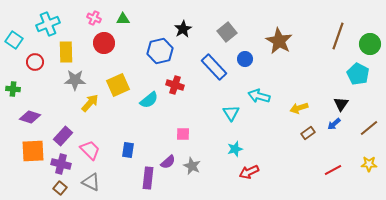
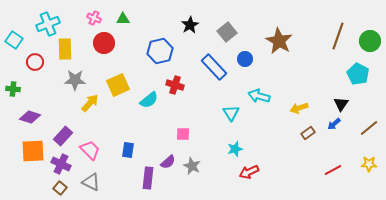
black star at (183, 29): moved 7 px right, 4 px up
green circle at (370, 44): moved 3 px up
yellow rectangle at (66, 52): moved 1 px left, 3 px up
purple cross at (61, 164): rotated 12 degrees clockwise
